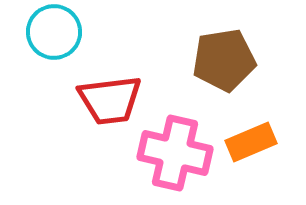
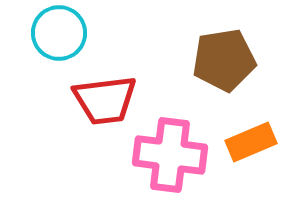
cyan circle: moved 5 px right, 1 px down
red trapezoid: moved 5 px left
pink cross: moved 5 px left, 2 px down; rotated 6 degrees counterclockwise
